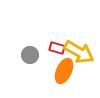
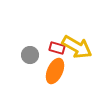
yellow arrow: moved 2 px left, 5 px up
orange ellipse: moved 9 px left
